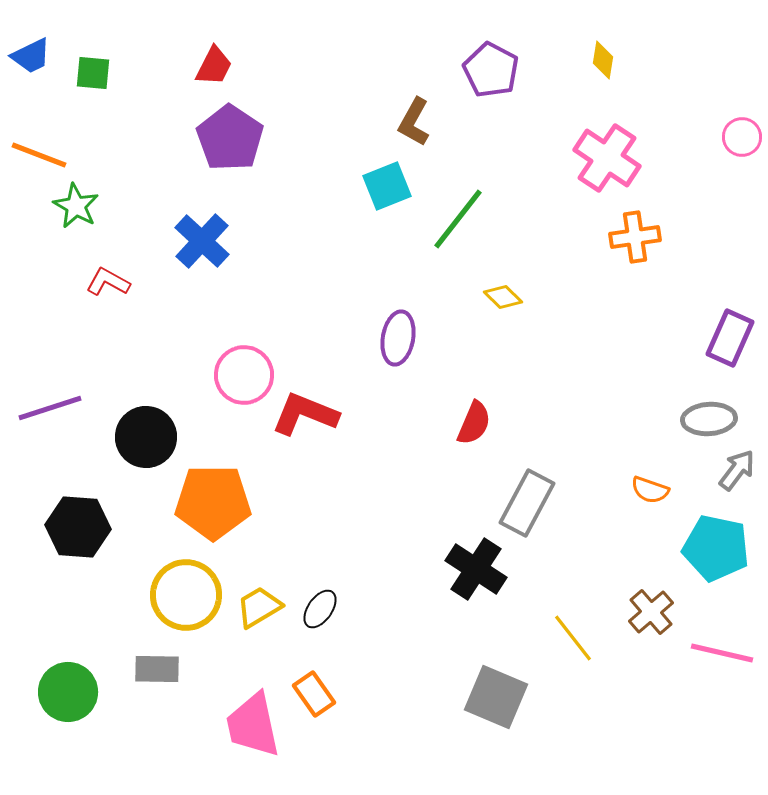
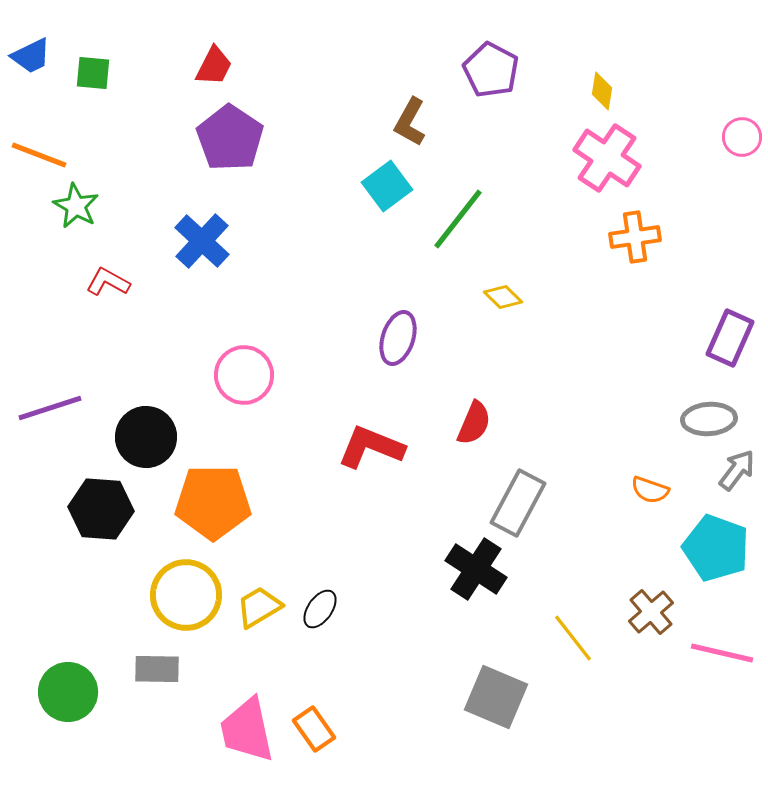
yellow diamond at (603, 60): moved 1 px left, 31 px down
brown L-shape at (414, 122): moved 4 px left
cyan square at (387, 186): rotated 15 degrees counterclockwise
purple ellipse at (398, 338): rotated 8 degrees clockwise
red L-shape at (305, 414): moved 66 px right, 33 px down
gray rectangle at (527, 503): moved 9 px left
black hexagon at (78, 527): moved 23 px right, 18 px up
cyan pentagon at (716, 548): rotated 8 degrees clockwise
orange rectangle at (314, 694): moved 35 px down
pink trapezoid at (253, 725): moved 6 px left, 5 px down
